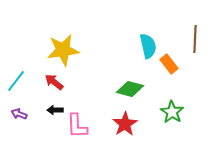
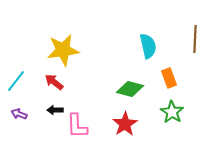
orange rectangle: moved 14 px down; rotated 18 degrees clockwise
